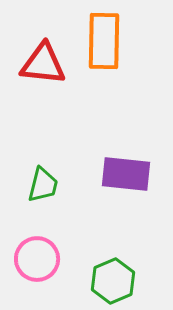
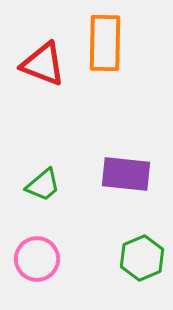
orange rectangle: moved 1 px right, 2 px down
red triangle: rotated 15 degrees clockwise
green trapezoid: rotated 36 degrees clockwise
green hexagon: moved 29 px right, 23 px up
